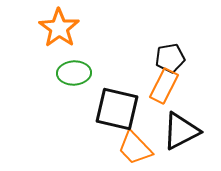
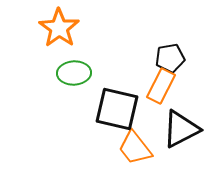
orange rectangle: moved 3 px left
black triangle: moved 2 px up
orange trapezoid: rotated 6 degrees clockwise
